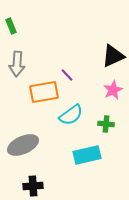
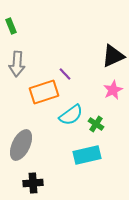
purple line: moved 2 px left, 1 px up
orange rectangle: rotated 8 degrees counterclockwise
green cross: moved 10 px left; rotated 28 degrees clockwise
gray ellipse: moved 2 px left; rotated 40 degrees counterclockwise
black cross: moved 3 px up
